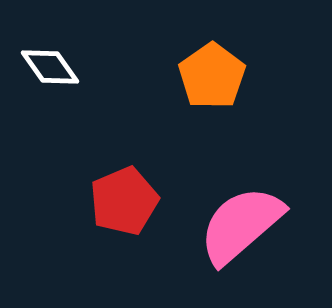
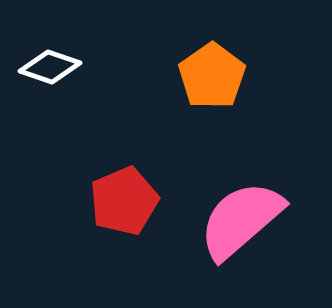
white diamond: rotated 36 degrees counterclockwise
pink semicircle: moved 5 px up
